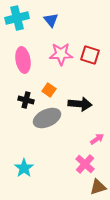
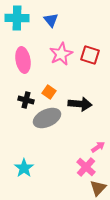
cyan cross: rotated 15 degrees clockwise
pink star: rotated 25 degrees counterclockwise
orange square: moved 2 px down
pink arrow: moved 1 px right, 8 px down
pink cross: moved 1 px right, 3 px down
brown triangle: moved 1 px down; rotated 30 degrees counterclockwise
